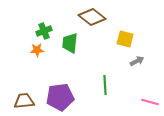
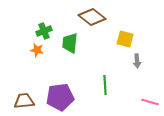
orange star: rotated 16 degrees clockwise
gray arrow: rotated 112 degrees clockwise
